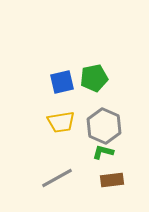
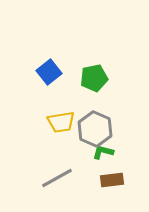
blue square: moved 13 px left, 10 px up; rotated 25 degrees counterclockwise
gray hexagon: moved 9 px left, 3 px down
